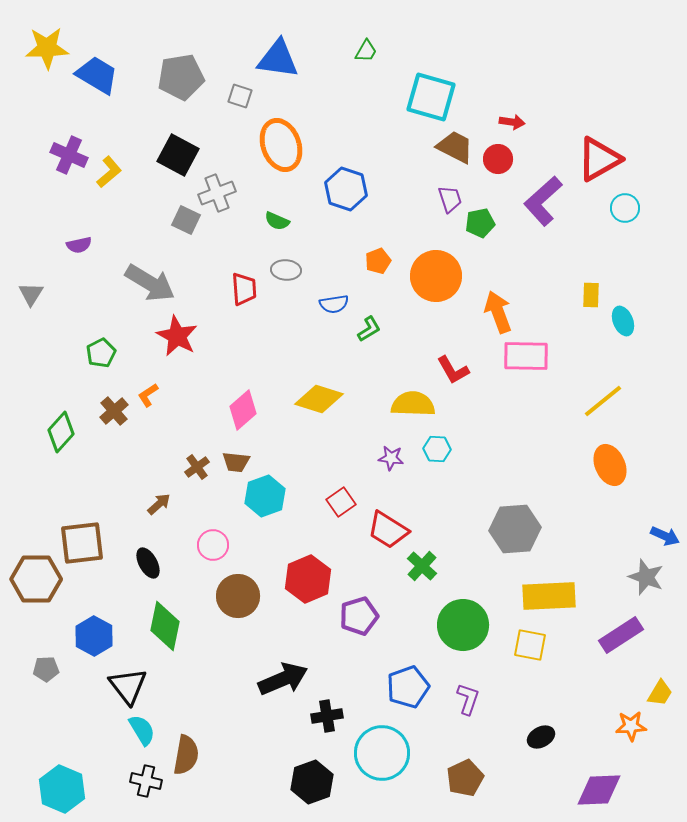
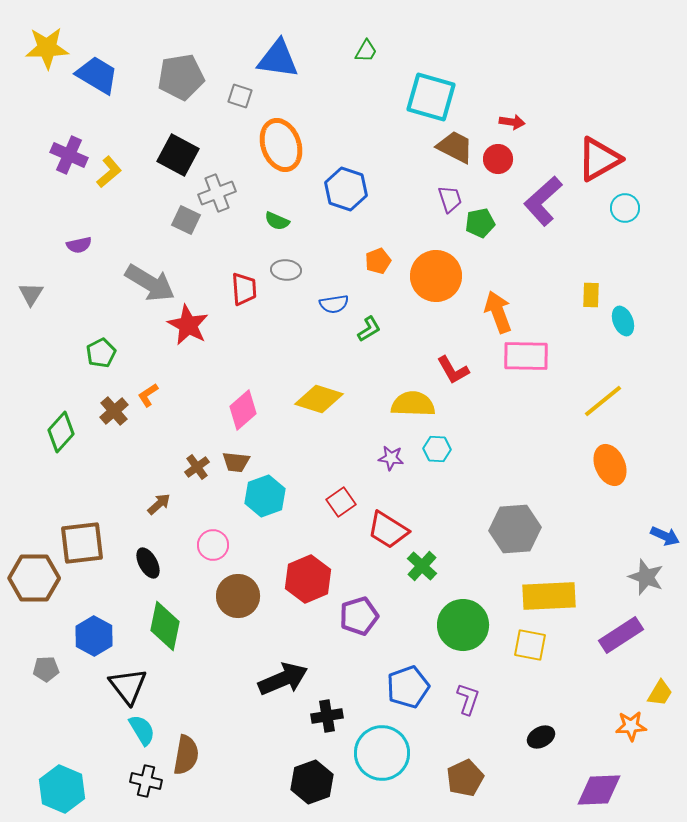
red star at (177, 336): moved 11 px right, 11 px up
brown hexagon at (36, 579): moved 2 px left, 1 px up
